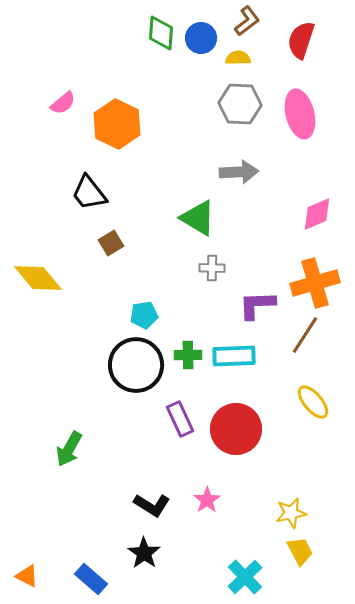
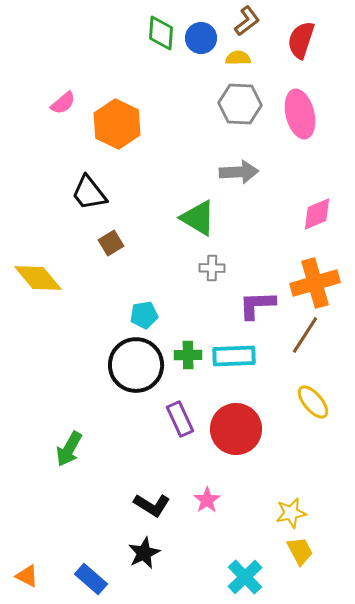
black star: rotated 12 degrees clockwise
